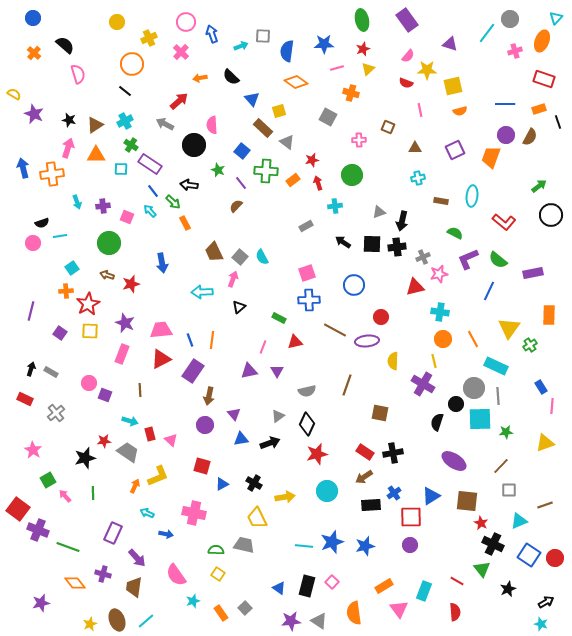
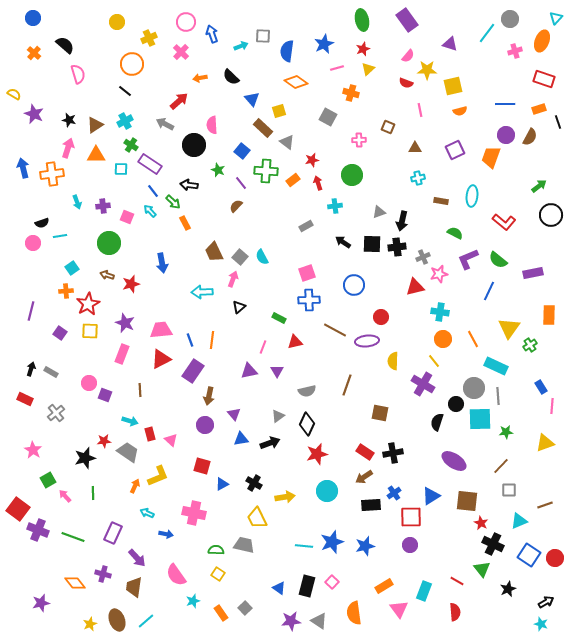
blue star at (324, 44): rotated 24 degrees counterclockwise
yellow line at (434, 361): rotated 24 degrees counterclockwise
green line at (68, 547): moved 5 px right, 10 px up
